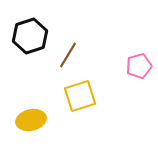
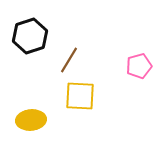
brown line: moved 1 px right, 5 px down
yellow square: rotated 20 degrees clockwise
yellow ellipse: rotated 8 degrees clockwise
